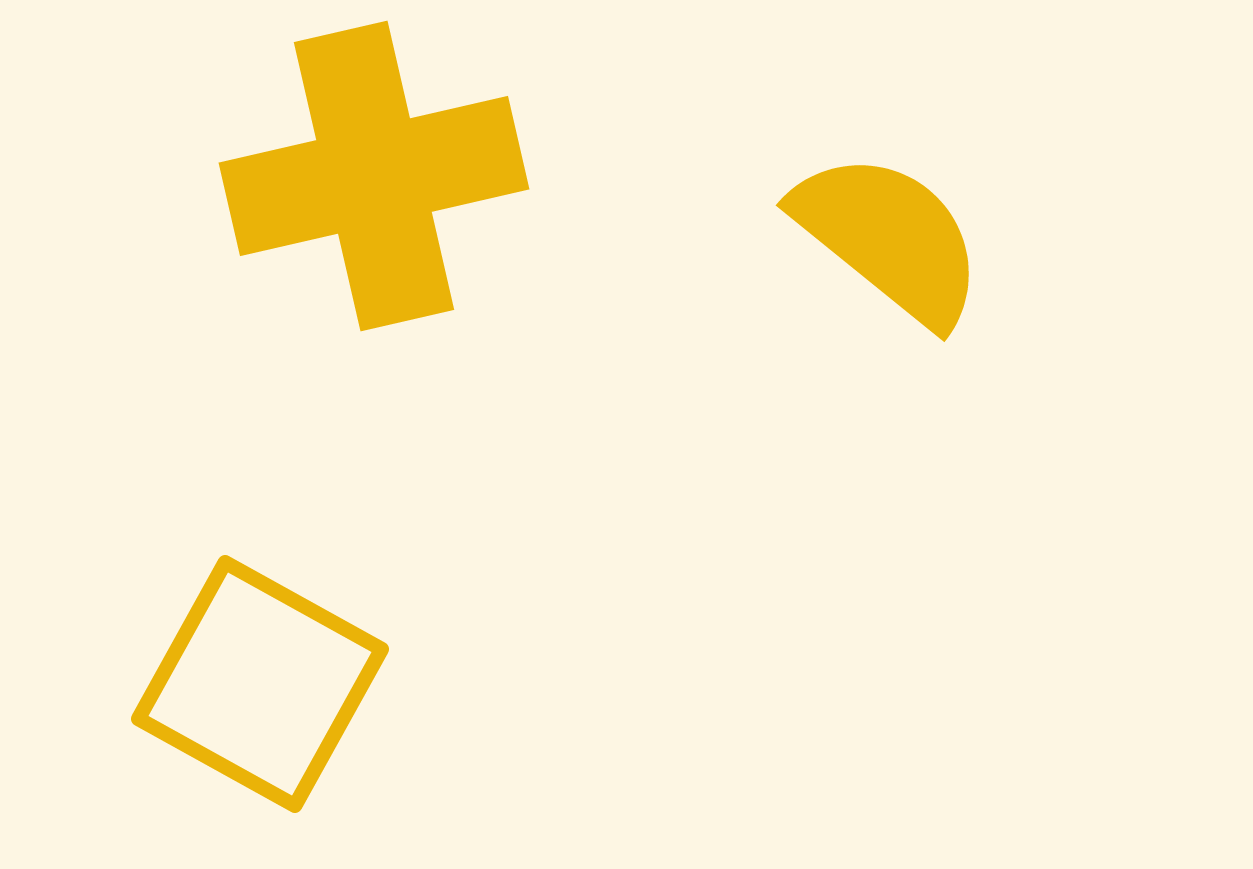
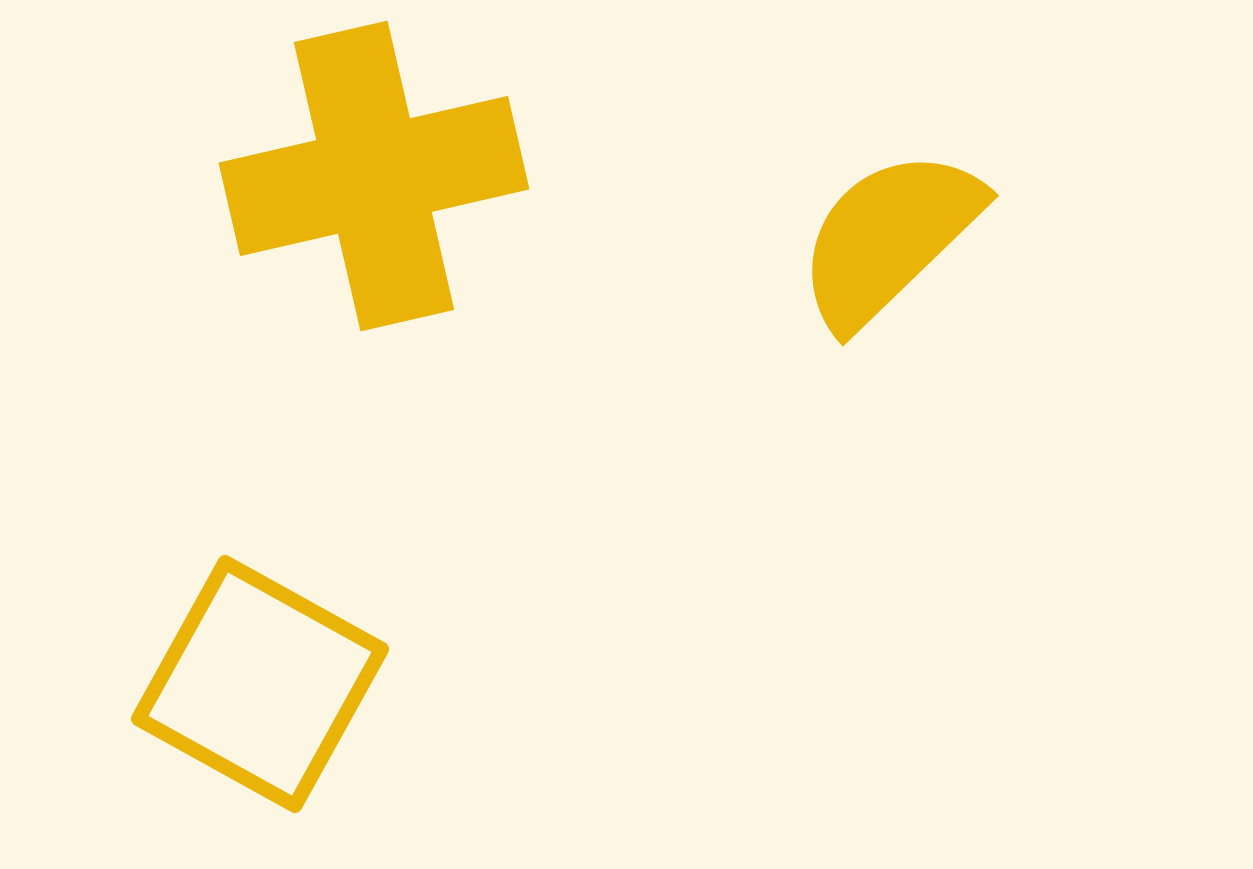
yellow semicircle: rotated 83 degrees counterclockwise
